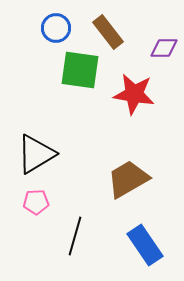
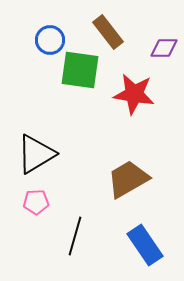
blue circle: moved 6 px left, 12 px down
